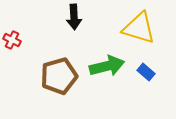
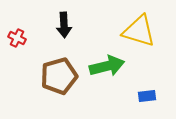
black arrow: moved 10 px left, 8 px down
yellow triangle: moved 3 px down
red cross: moved 5 px right, 2 px up
blue rectangle: moved 1 px right, 24 px down; rotated 48 degrees counterclockwise
